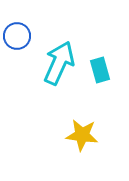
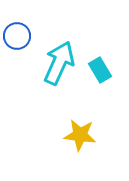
cyan rectangle: rotated 15 degrees counterclockwise
yellow star: moved 2 px left
